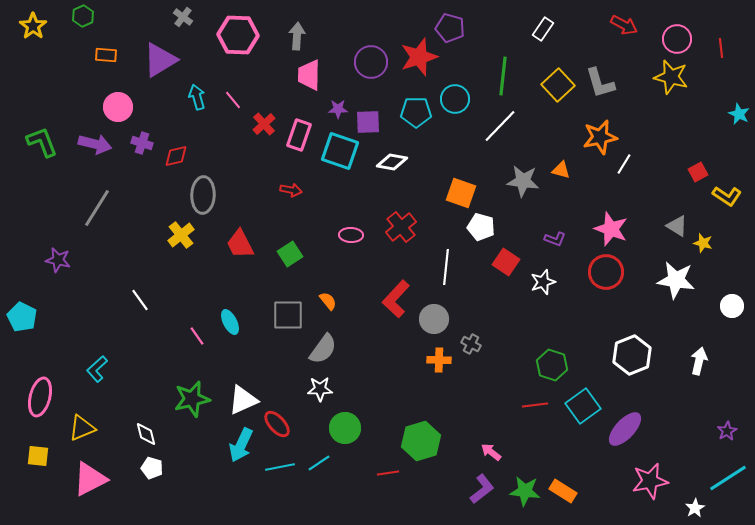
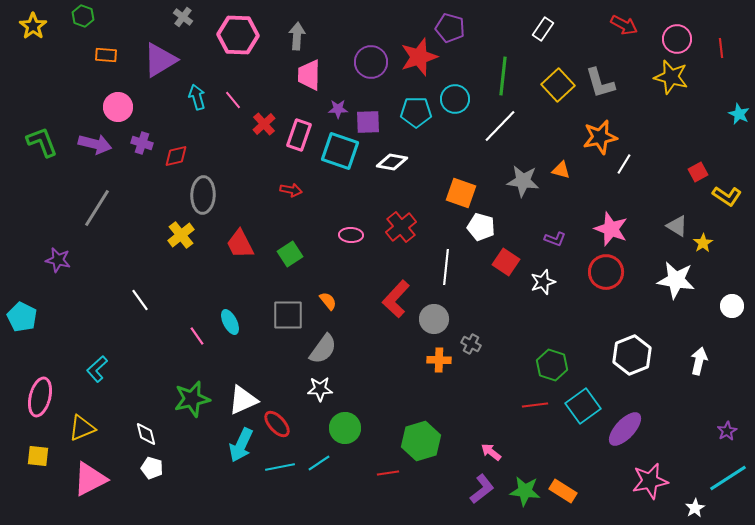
green hexagon at (83, 16): rotated 15 degrees counterclockwise
yellow star at (703, 243): rotated 24 degrees clockwise
